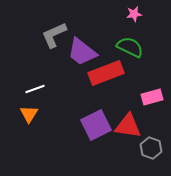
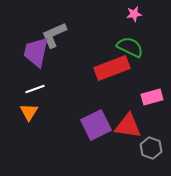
purple trapezoid: moved 46 px left; rotated 64 degrees clockwise
red rectangle: moved 6 px right, 5 px up
orange triangle: moved 2 px up
